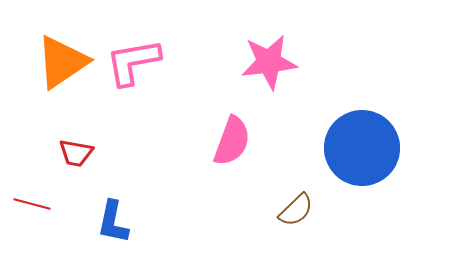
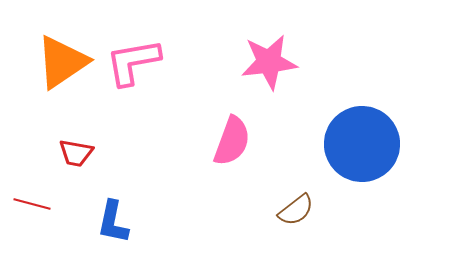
blue circle: moved 4 px up
brown semicircle: rotated 6 degrees clockwise
